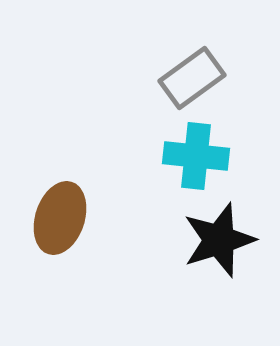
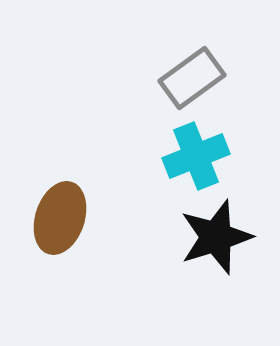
cyan cross: rotated 28 degrees counterclockwise
black star: moved 3 px left, 3 px up
